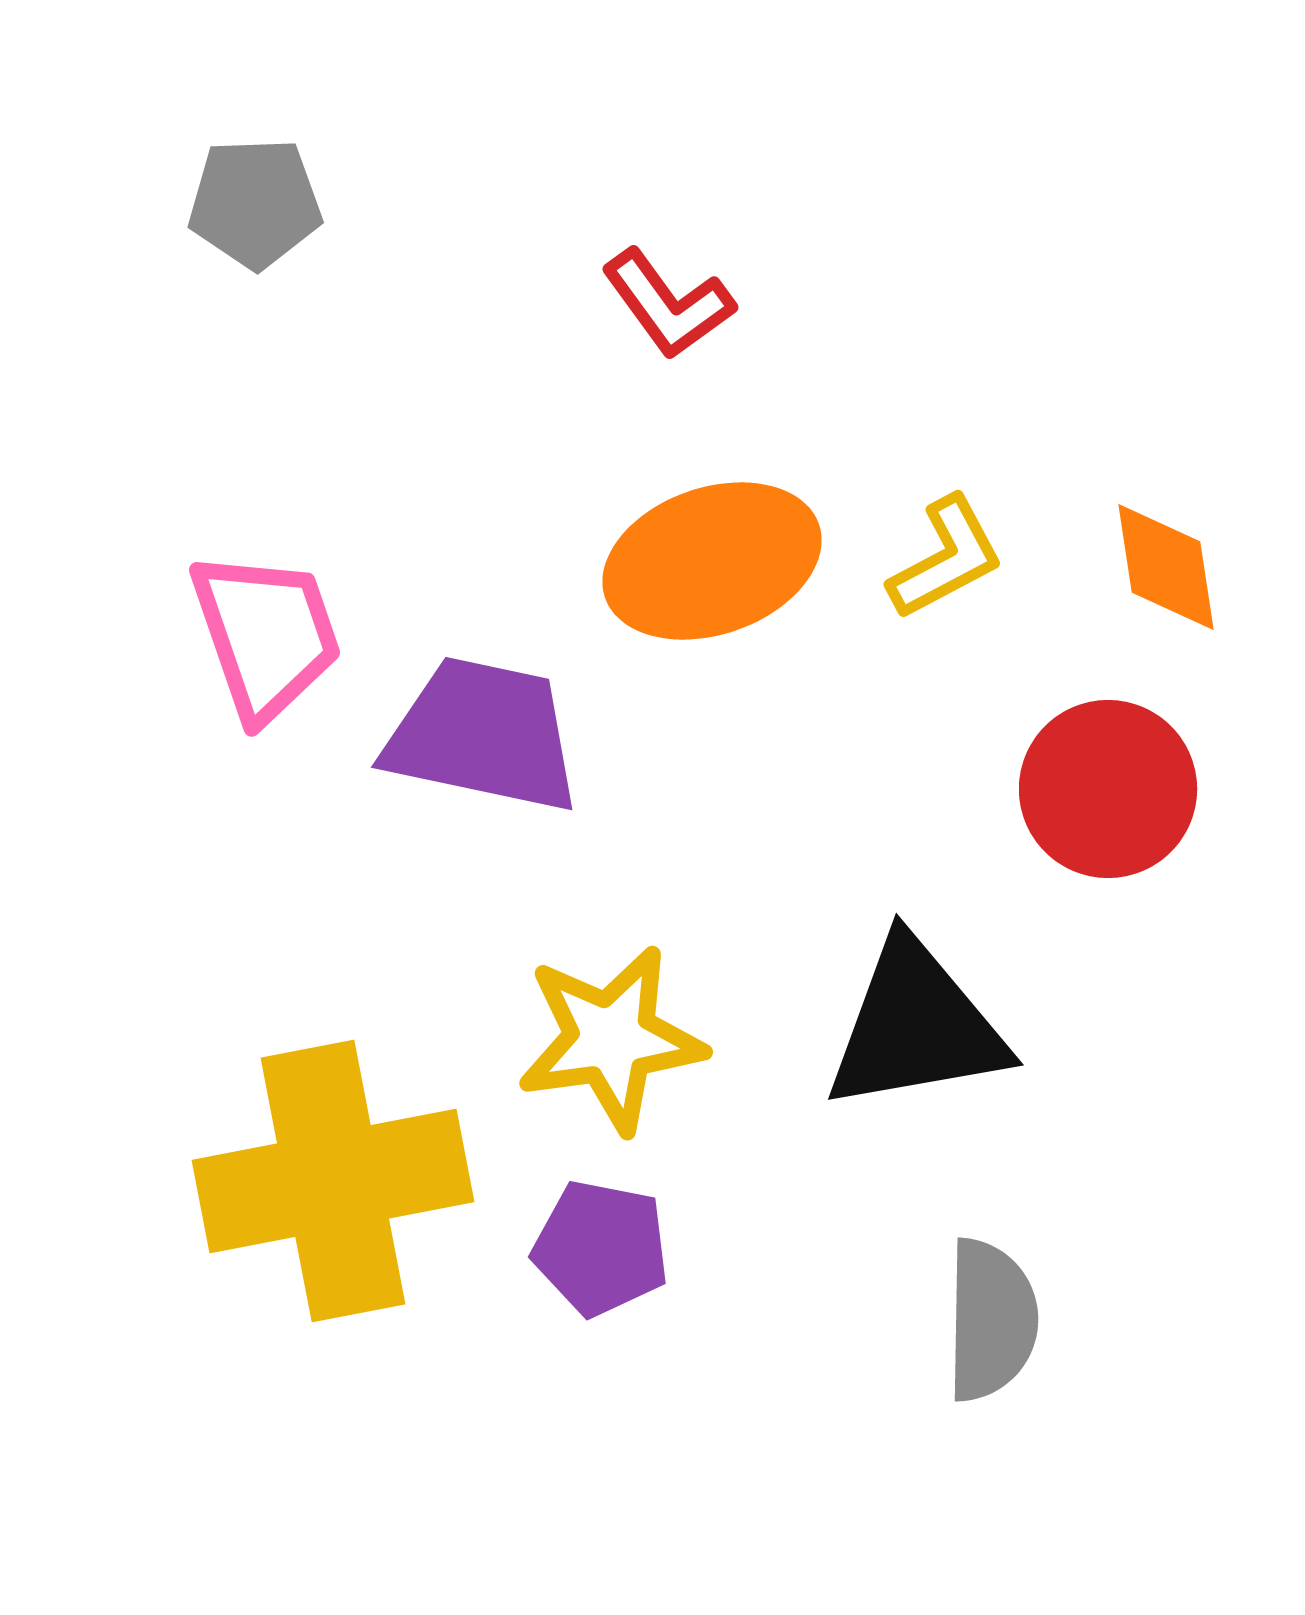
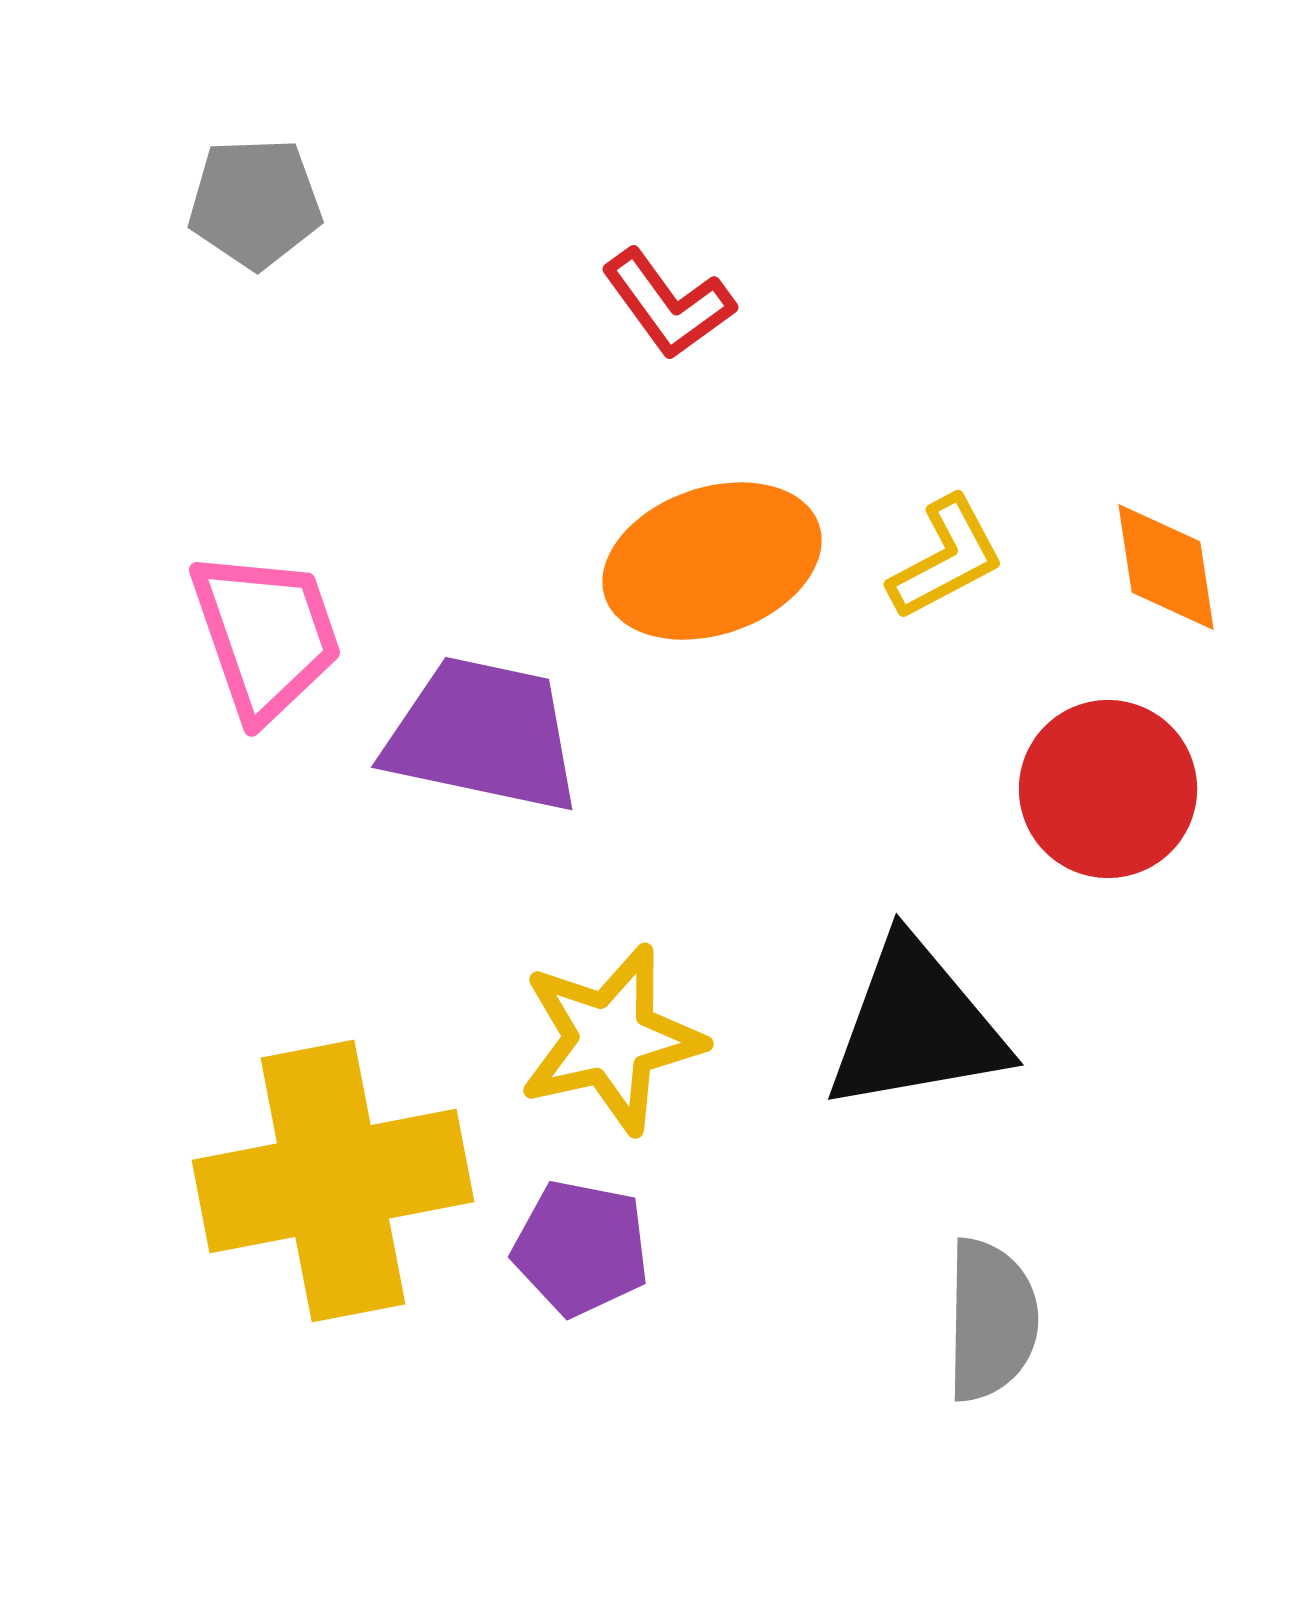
yellow star: rotated 5 degrees counterclockwise
purple pentagon: moved 20 px left
